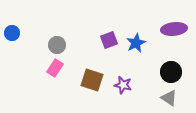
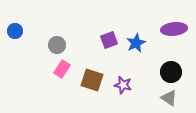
blue circle: moved 3 px right, 2 px up
pink rectangle: moved 7 px right, 1 px down
